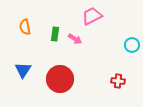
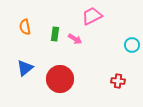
blue triangle: moved 2 px right, 2 px up; rotated 18 degrees clockwise
